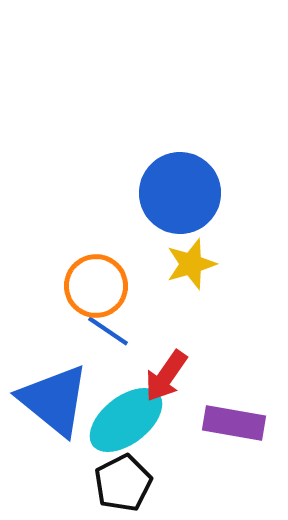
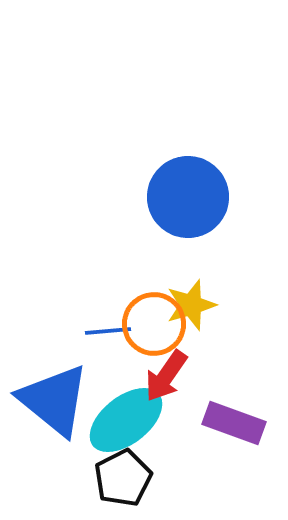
blue circle: moved 8 px right, 4 px down
yellow star: moved 41 px down
orange circle: moved 58 px right, 38 px down
blue line: rotated 39 degrees counterclockwise
purple rectangle: rotated 10 degrees clockwise
black pentagon: moved 5 px up
